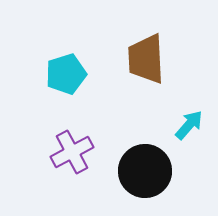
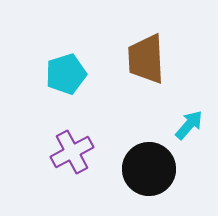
black circle: moved 4 px right, 2 px up
